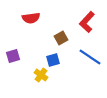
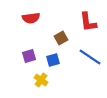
red L-shape: moved 1 px right; rotated 50 degrees counterclockwise
purple square: moved 16 px right
yellow cross: moved 5 px down
